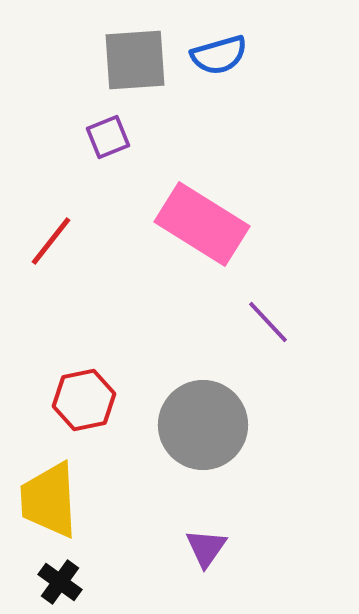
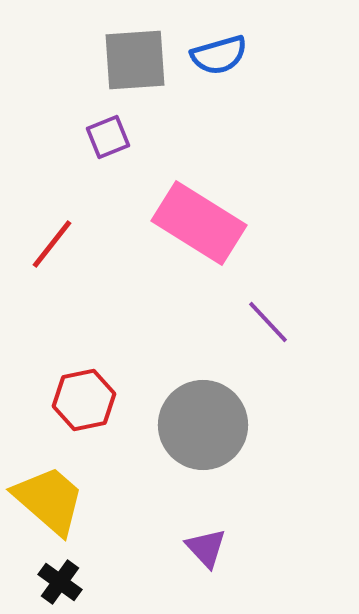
pink rectangle: moved 3 px left, 1 px up
red line: moved 1 px right, 3 px down
yellow trapezoid: rotated 134 degrees clockwise
purple triangle: rotated 18 degrees counterclockwise
